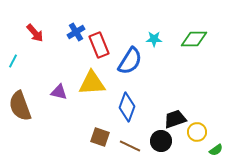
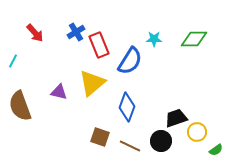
yellow triangle: rotated 36 degrees counterclockwise
black trapezoid: moved 1 px right, 1 px up
